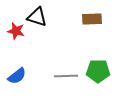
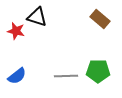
brown rectangle: moved 8 px right; rotated 42 degrees clockwise
